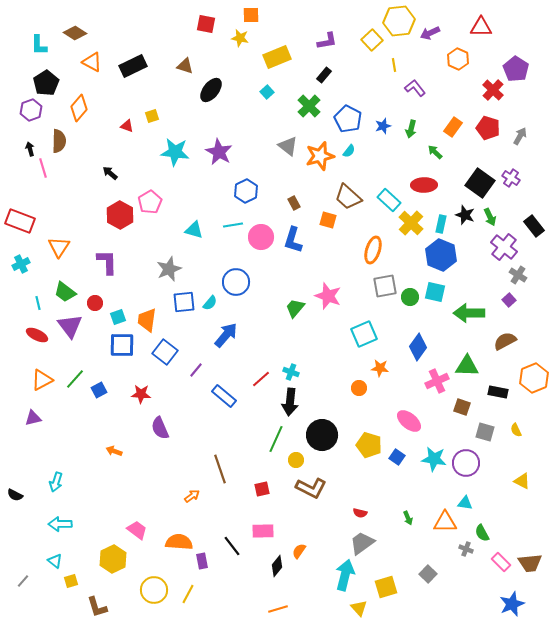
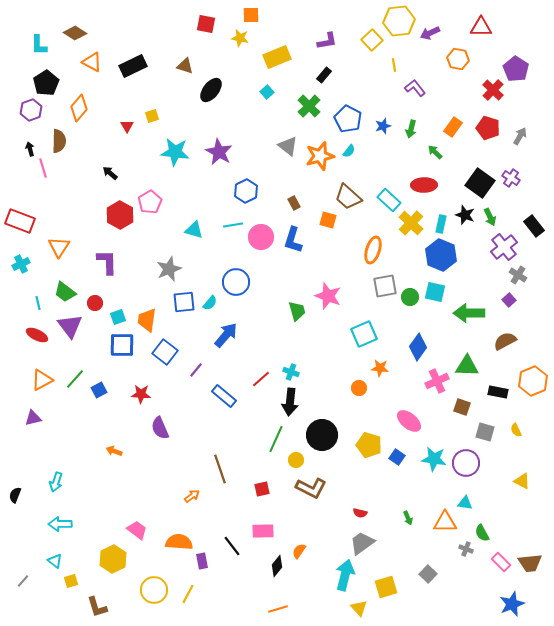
orange hexagon at (458, 59): rotated 15 degrees counterclockwise
red triangle at (127, 126): rotated 40 degrees clockwise
purple cross at (504, 247): rotated 12 degrees clockwise
green trapezoid at (295, 308): moved 2 px right, 3 px down; rotated 125 degrees clockwise
orange hexagon at (534, 378): moved 1 px left, 3 px down
black semicircle at (15, 495): rotated 84 degrees clockwise
